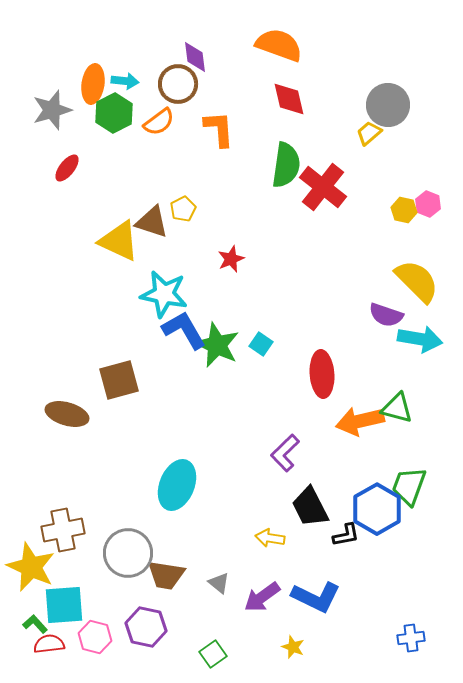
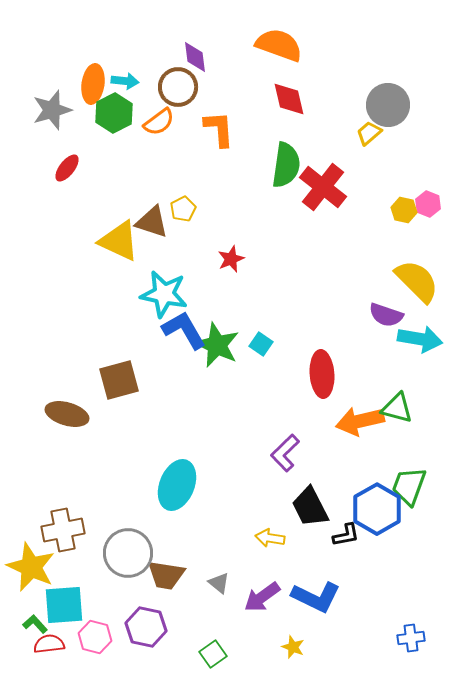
brown circle at (178, 84): moved 3 px down
